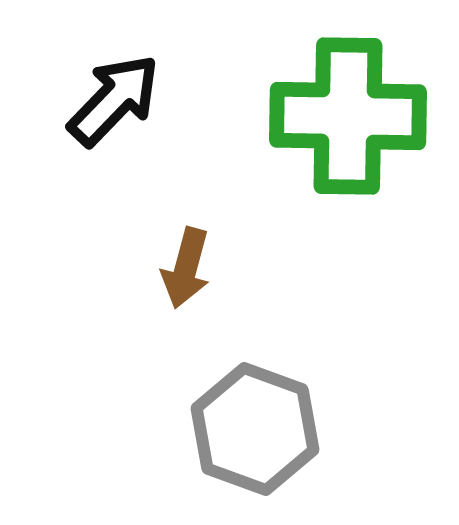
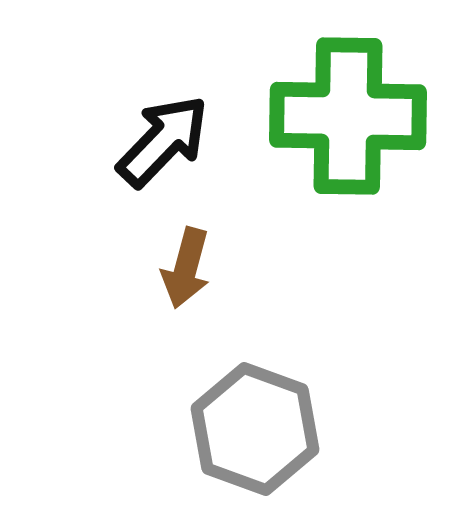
black arrow: moved 49 px right, 41 px down
